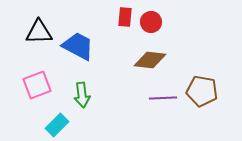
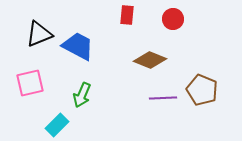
red rectangle: moved 2 px right, 2 px up
red circle: moved 22 px right, 3 px up
black triangle: moved 2 px down; rotated 20 degrees counterclockwise
brown diamond: rotated 16 degrees clockwise
pink square: moved 7 px left, 2 px up; rotated 8 degrees clockwise
brown pentagon: moved 1 px up; rotated 12 degrees clockwise
green arrow: rotated 30 degrees clockwise
